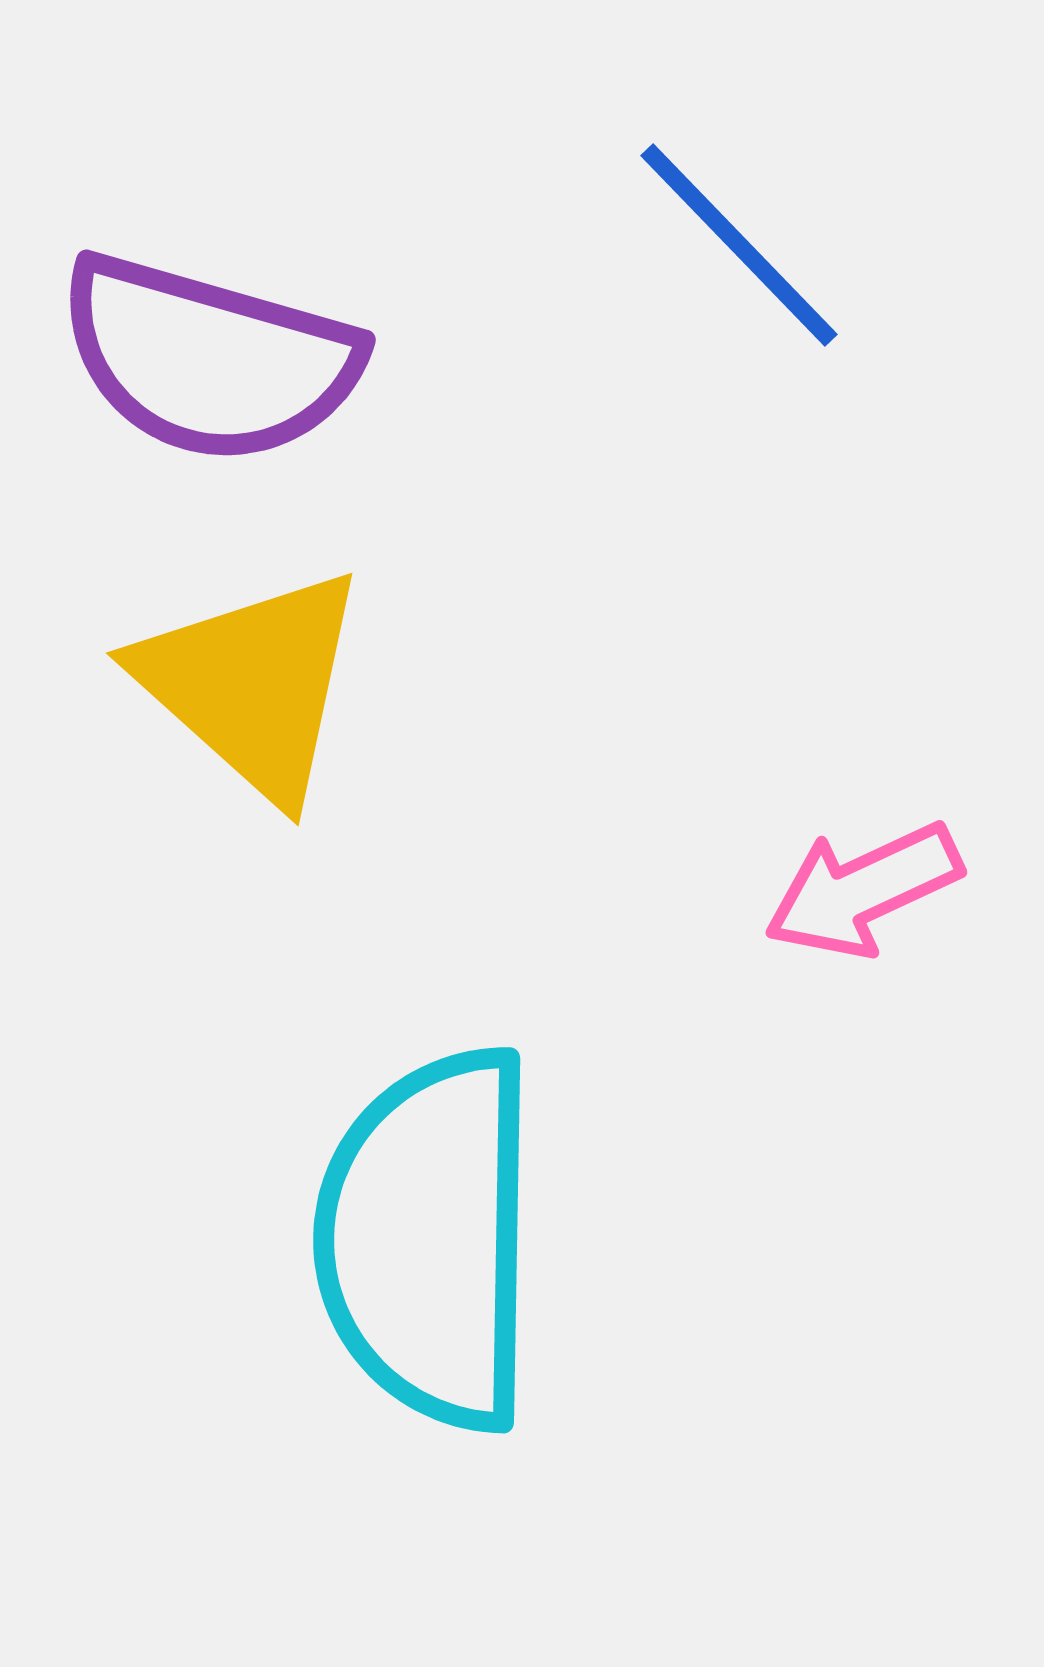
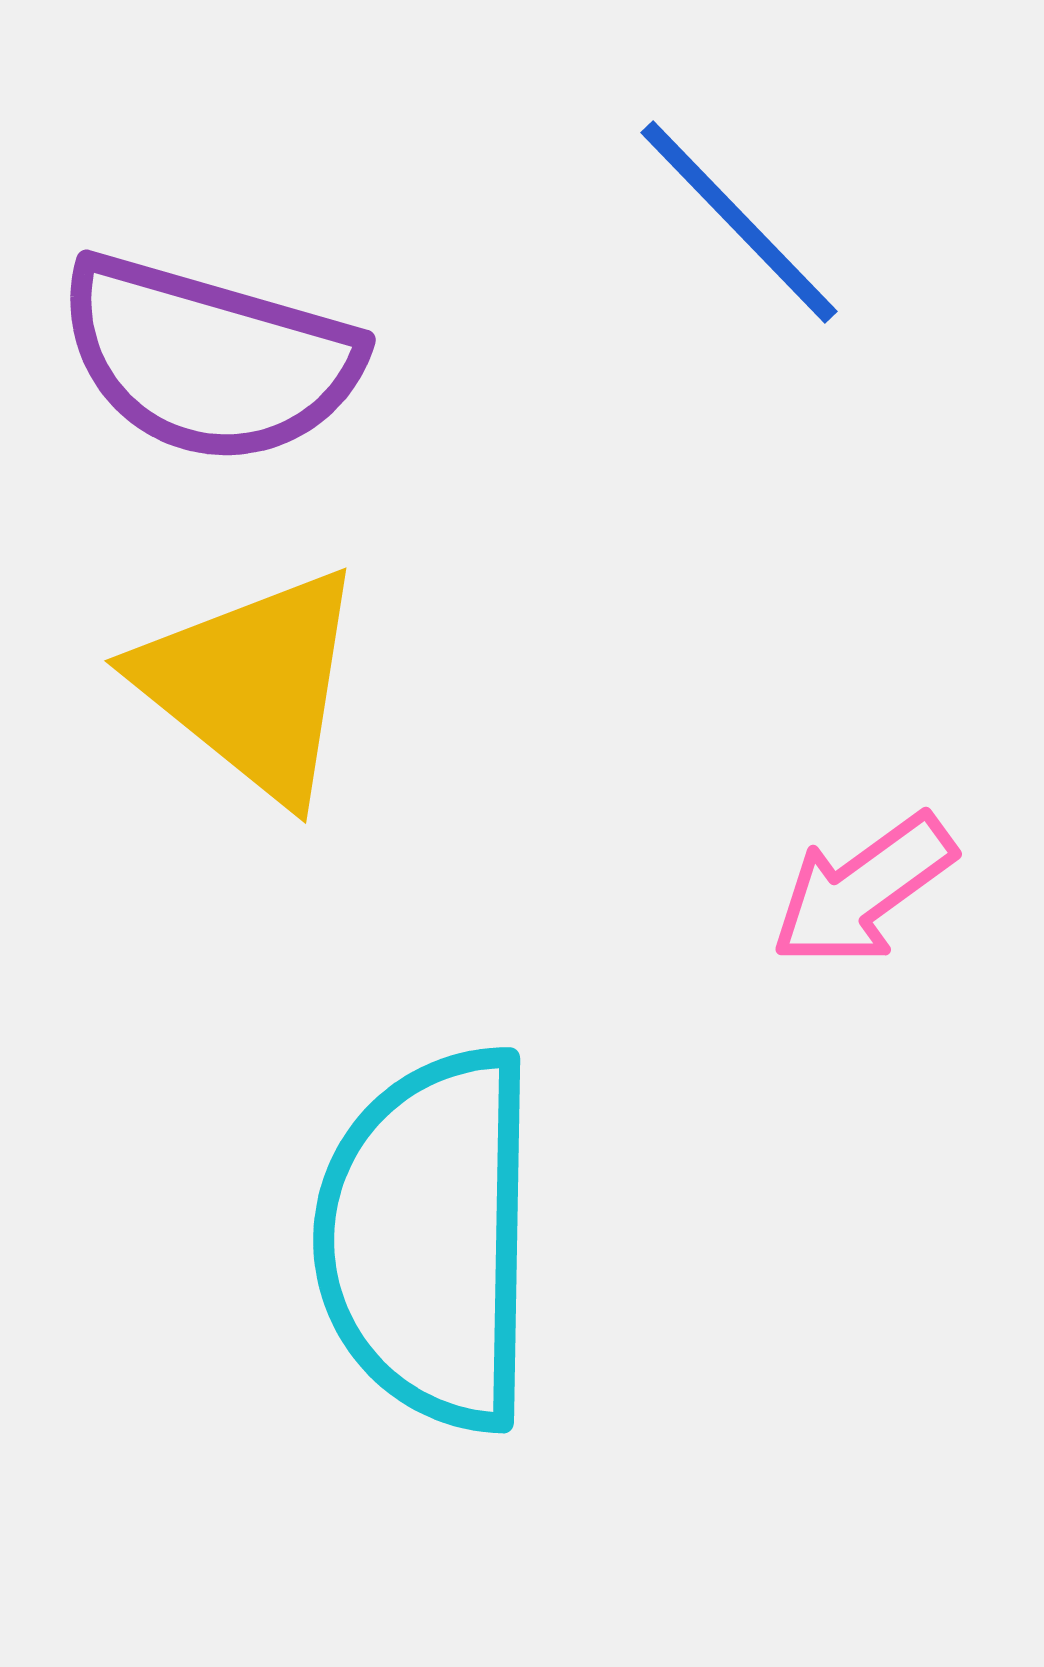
blue line: moved 23 px up
yellow triangle: rotated 3 degrees counterclockwise
pink arrow: rotated 11 degrees counterclockwise
